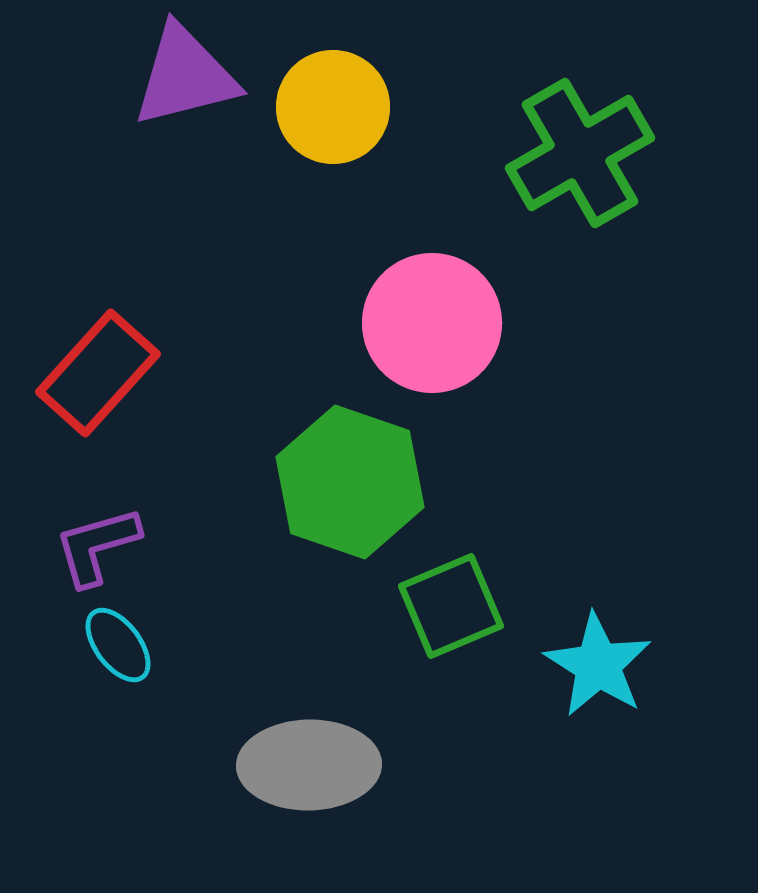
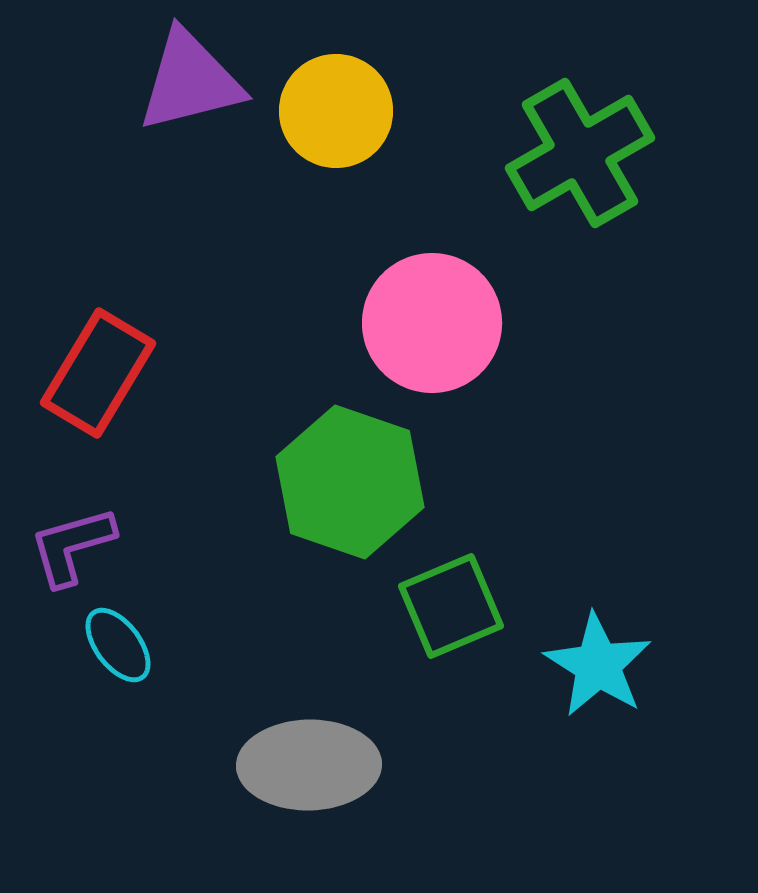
purple triangle: moved 5 px right, 5 px down
yellow circle: moved 3 px right, 4 px down
red rectangle: rotated 11 degrees counterclockwise
purple L-shape: moved 25 px left
